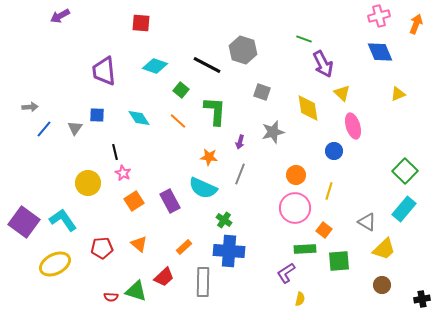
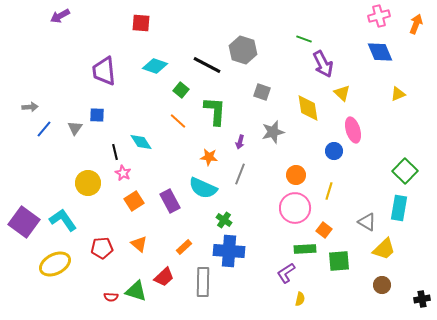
cyan diamond at (139, 118): moved 2 px right, 24 px down
pink ellipse at (353, 126): moved 4 px down
cyan rectangle at (404, 209): moved 5 px left, 1 px up; rotated 30 degrees counterclockwise
